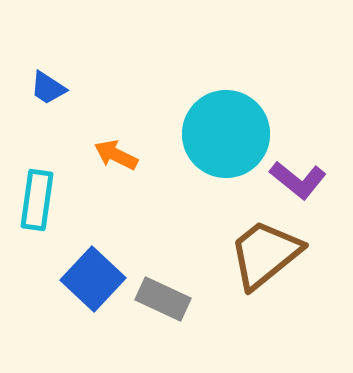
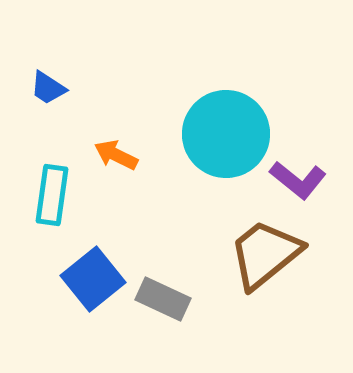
cyan rectangle: moved 15 px right, 5 px up
blue square: rotated 8 degrees clockwise
